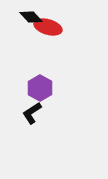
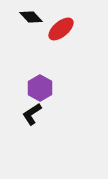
red ellipse: moved 13 px right, 2 px down; rotated 56 degrees counterclockwise
black L-shape: moved 1 px down
